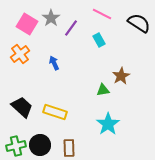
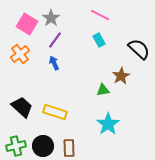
pink line: moved 2 px left, 1 px down
black semicircle: moved 26 px down; rotated 10 degrees clockwise
purple line: moved 16 px left, 12 px down
black circle: moved 3 px right, 1 px down
